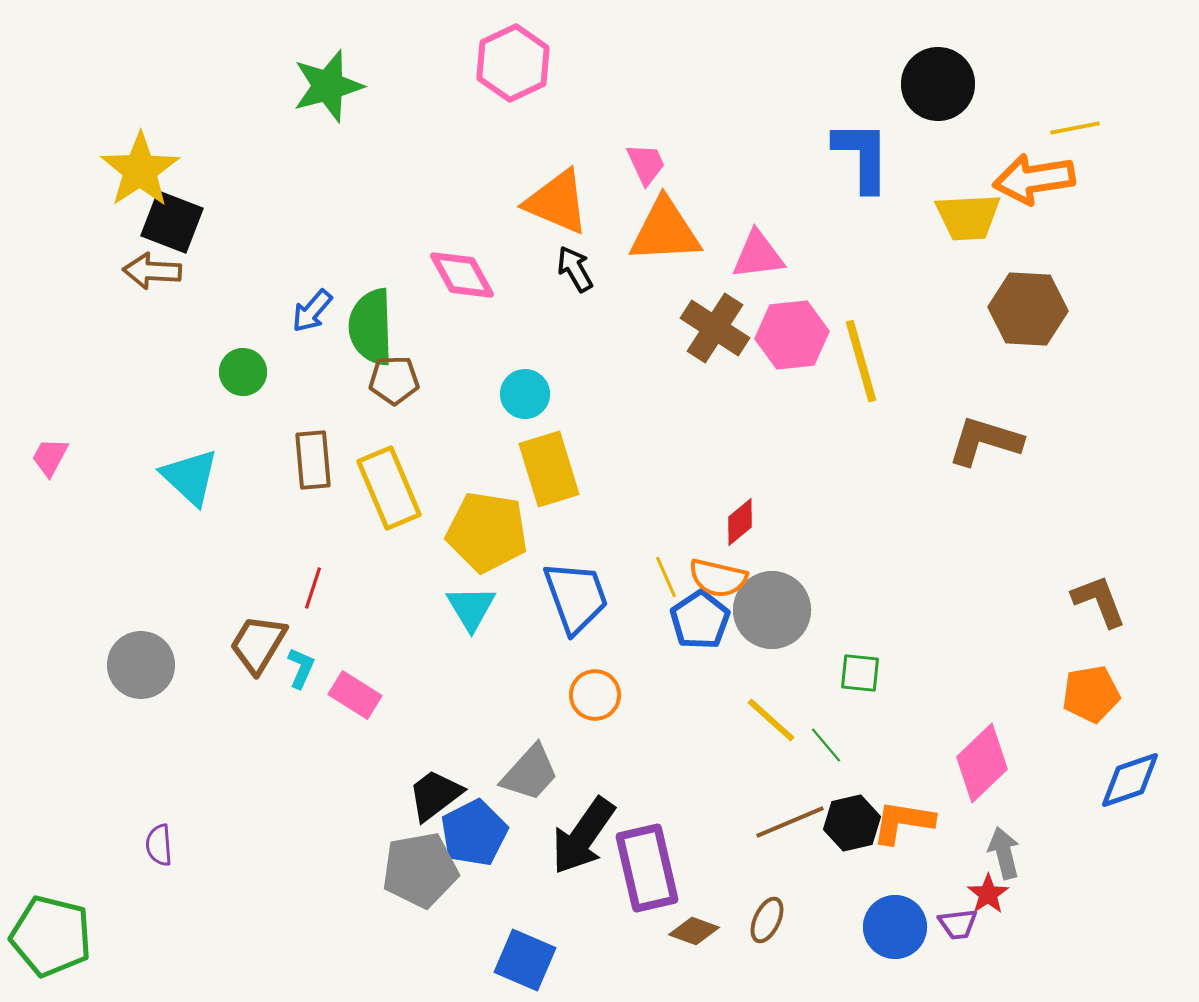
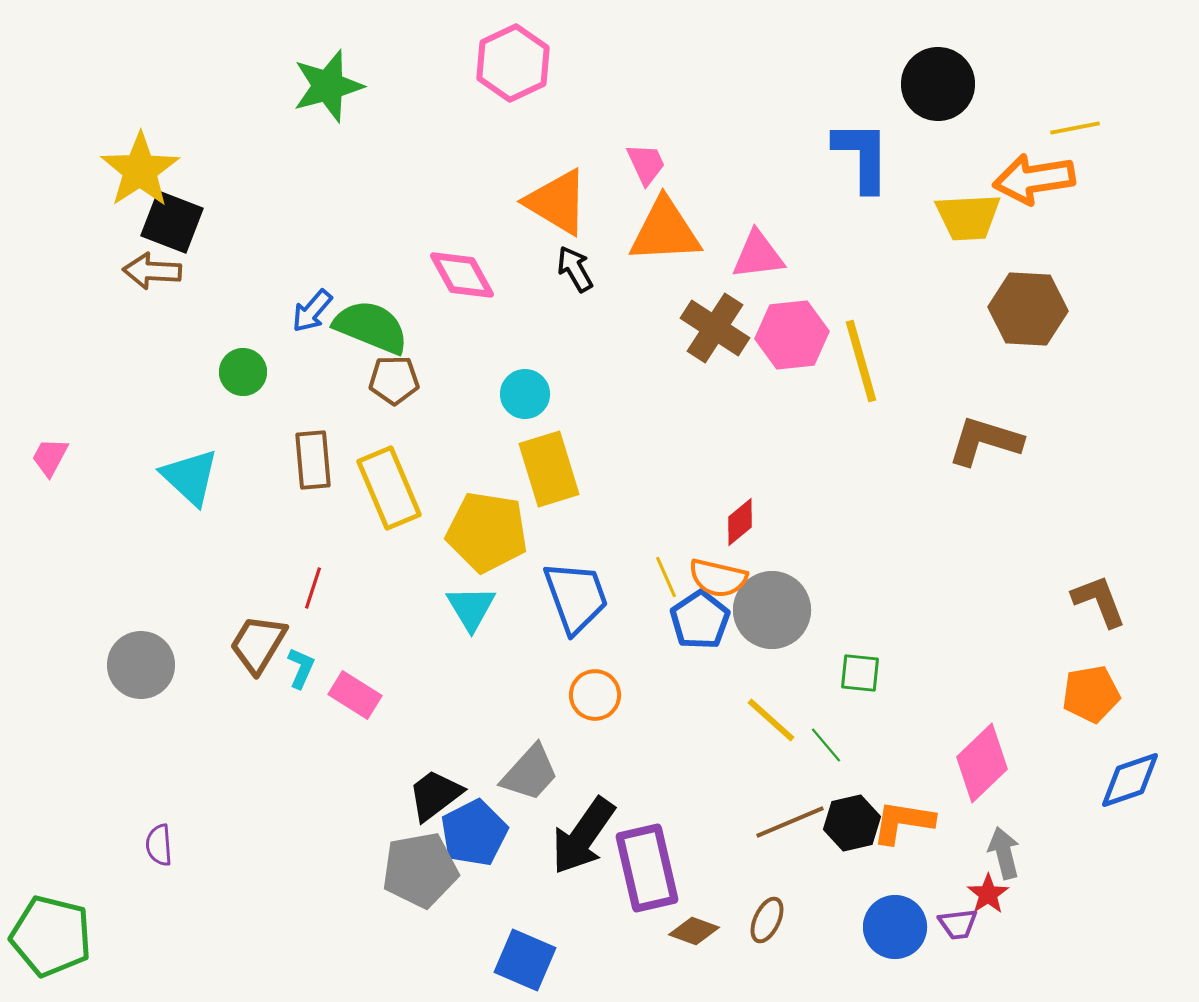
orange triangle at (557, 202): rotated 8 degrees clockwise
green semicircle at (371, 327): rotated 114 degrees clockwise
